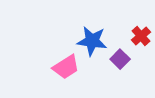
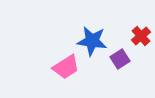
purple square: rotated 12 degrees clockwise
